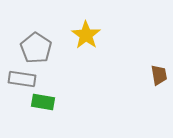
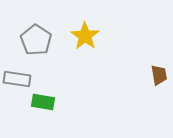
yellow star: moved 1 px left, 1 px down
gray pentagon: moved 8 px up
gray rectangle: moved 5 px left
